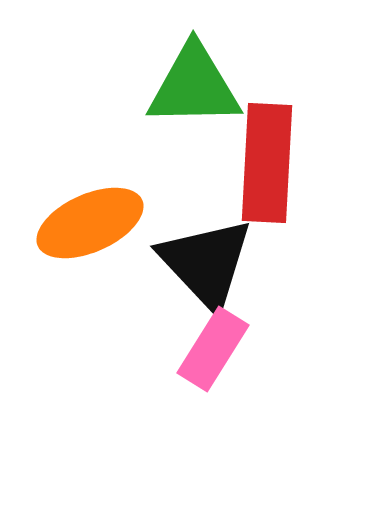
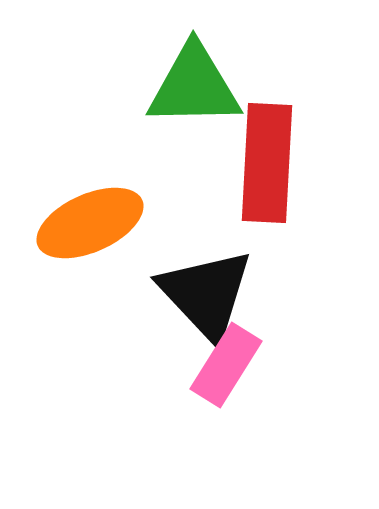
black triangle: moved 31 px down
pink rectangle: moved 13 px right, 16 px down
